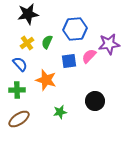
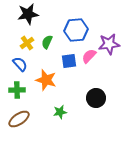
blue hexagon: moved 1 px right, 1 px down
black circle: moved 1 px right, 3 px up
